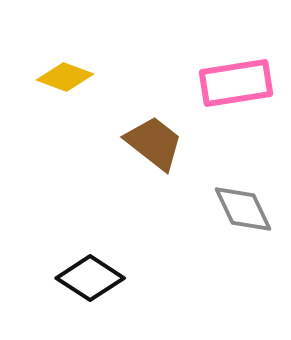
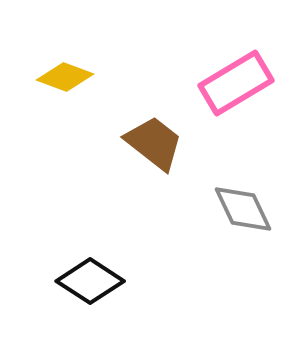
pink rectangle: rotated 22 degrees counterclockwise
black diamond: moved 3 px down
